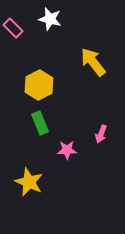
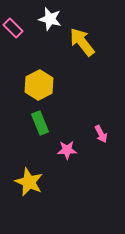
yellow arrow: moved 11 px left, 20 px up
pink arrow: rotated 48 degrees counterclockwise
